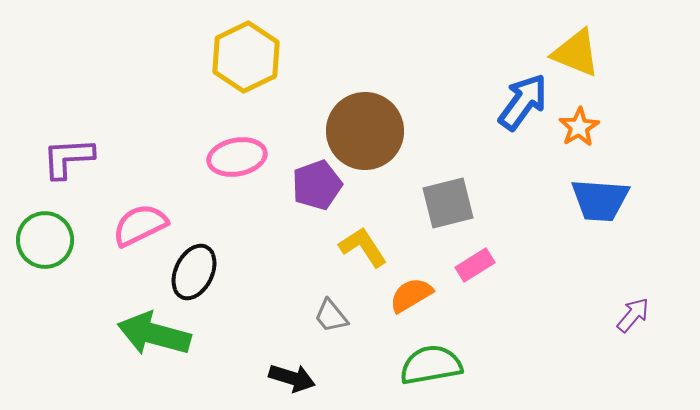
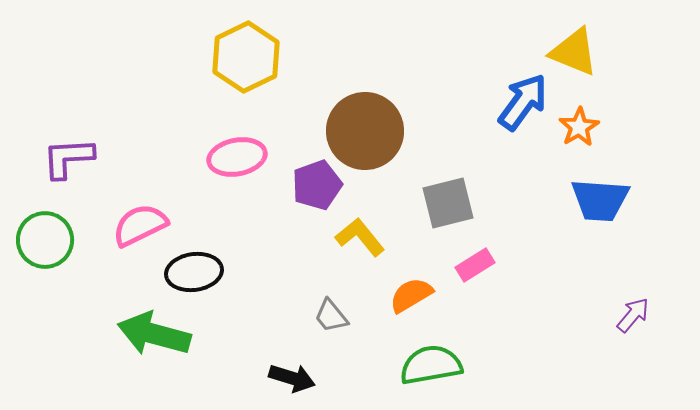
yellow triangle: moved 2 px left, 1 px up
yellow L-shape: moved 3 px left, 10 px up; rotated 6 degrees counterclockwise
black ellipse: rotated 56 degrees clockwise
